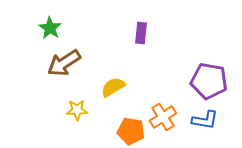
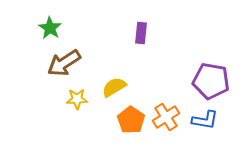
purple pentagon: moved 2 px right
yellow semicircle: moved 1 px right
yellow star: moved 11 px up
orange cross: moved 3 px right
orange pentagon: moved 11 px up; rotated 24 degrees clockwise
